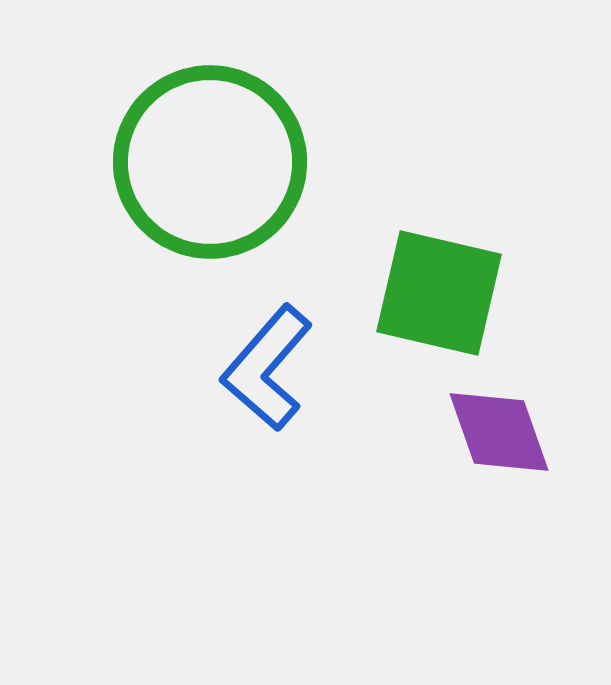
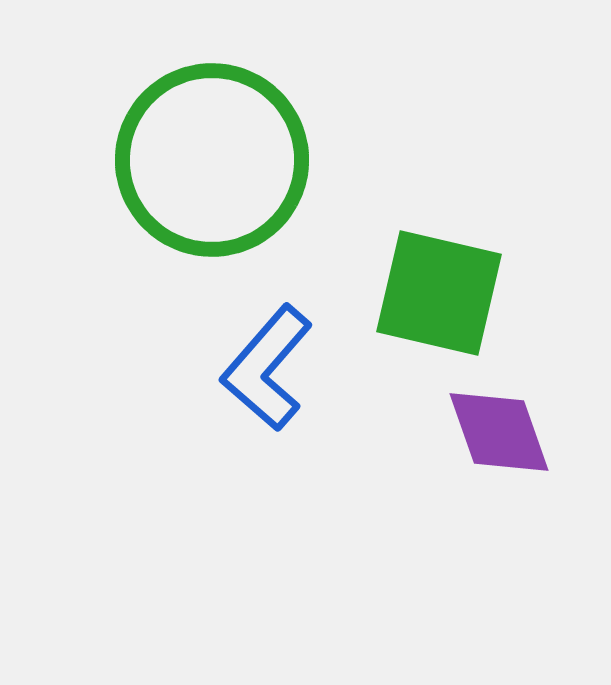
green circle: moved 2 px right, 2 px up
